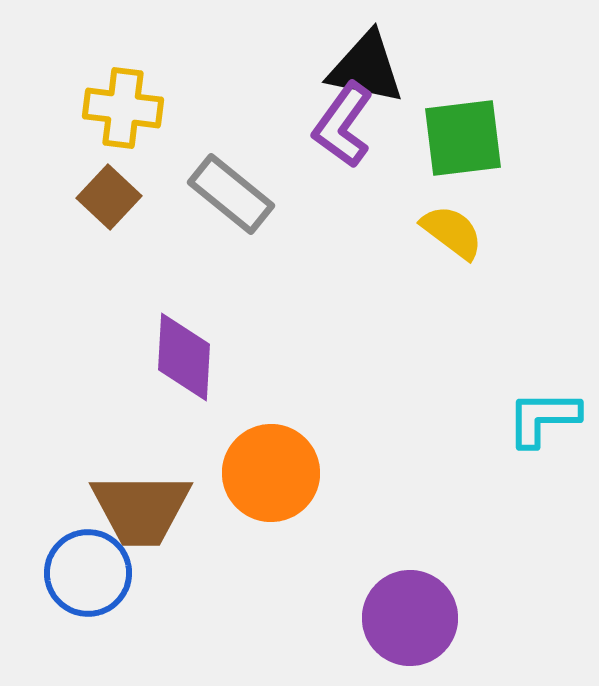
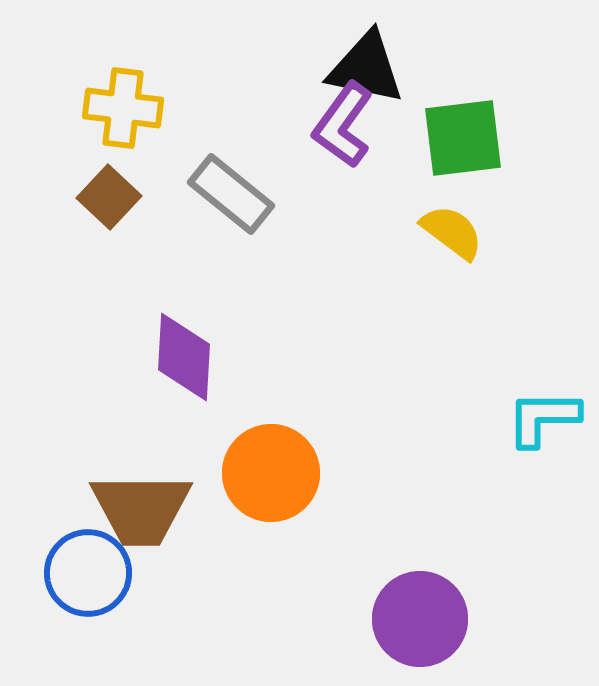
purple circle: moved 10 px right, 1 px down
